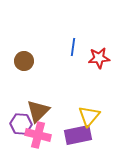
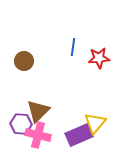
yellow triangle: moved 6 px right, 7 px down
purple rectangle: moved 1 px right; rotated 12 degrees counterclockwise
